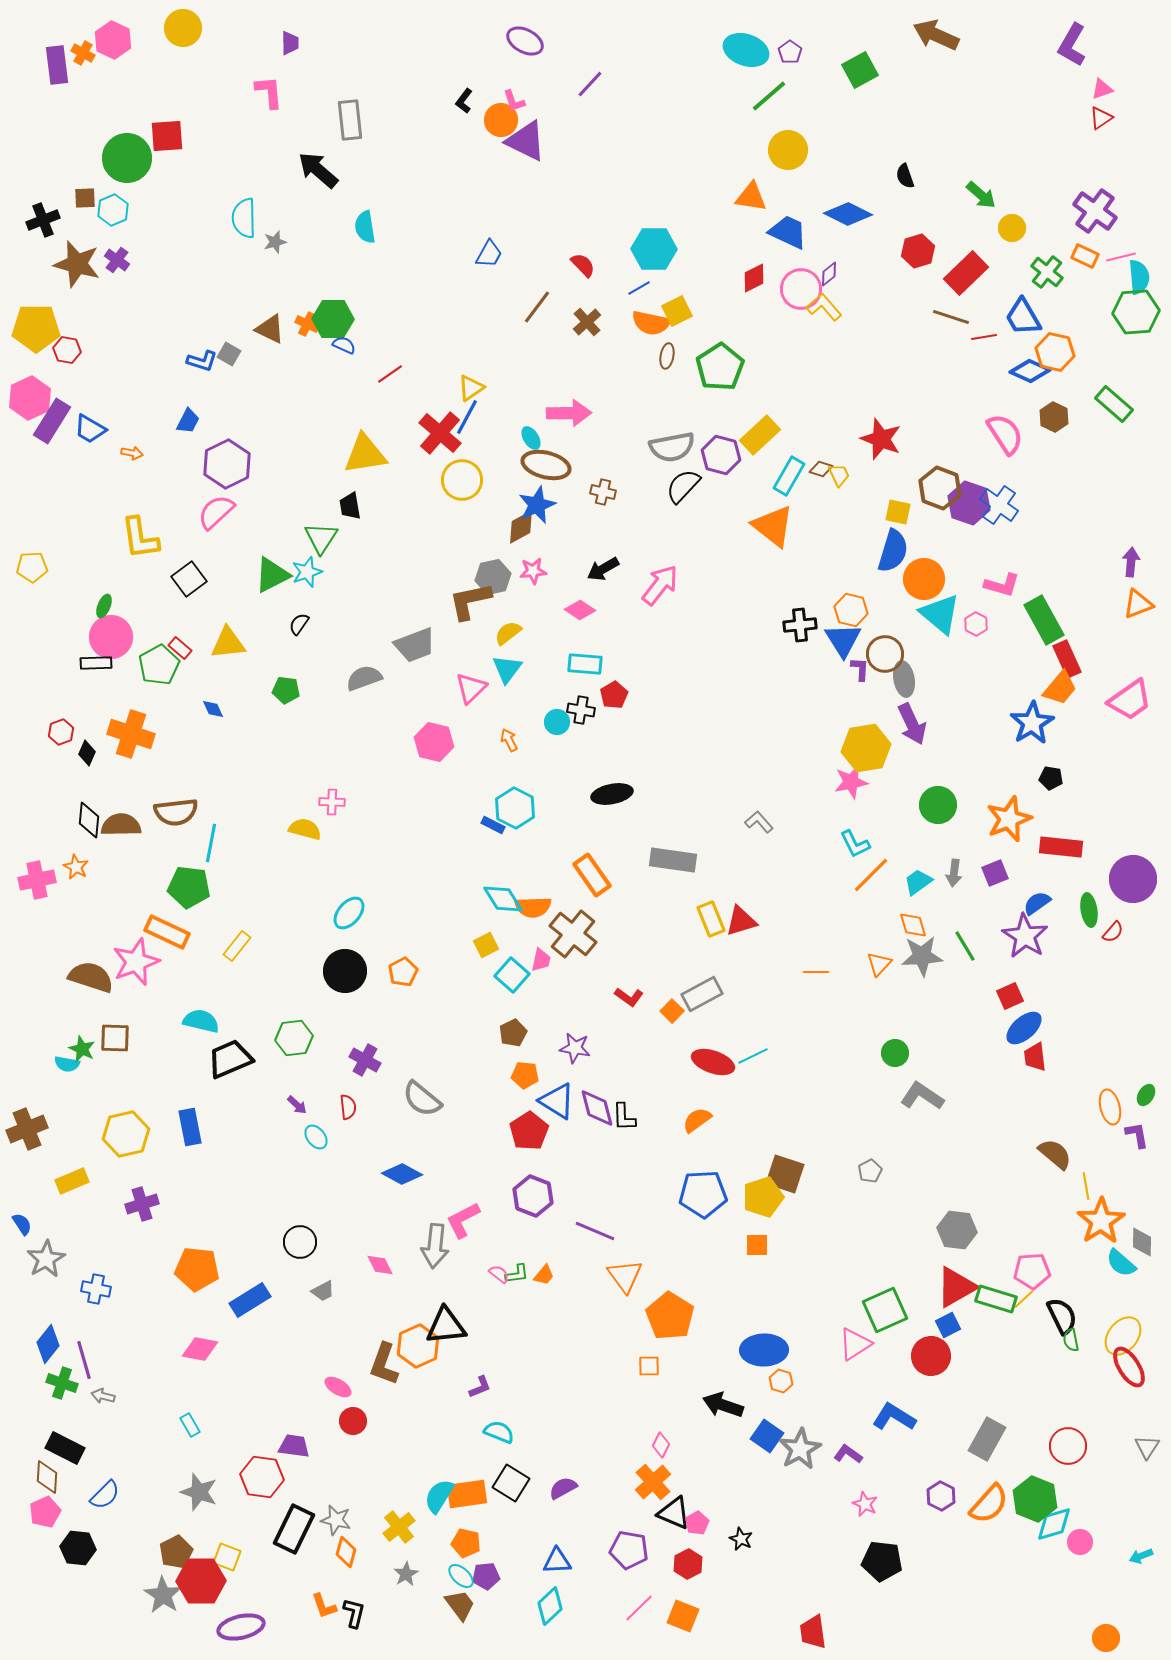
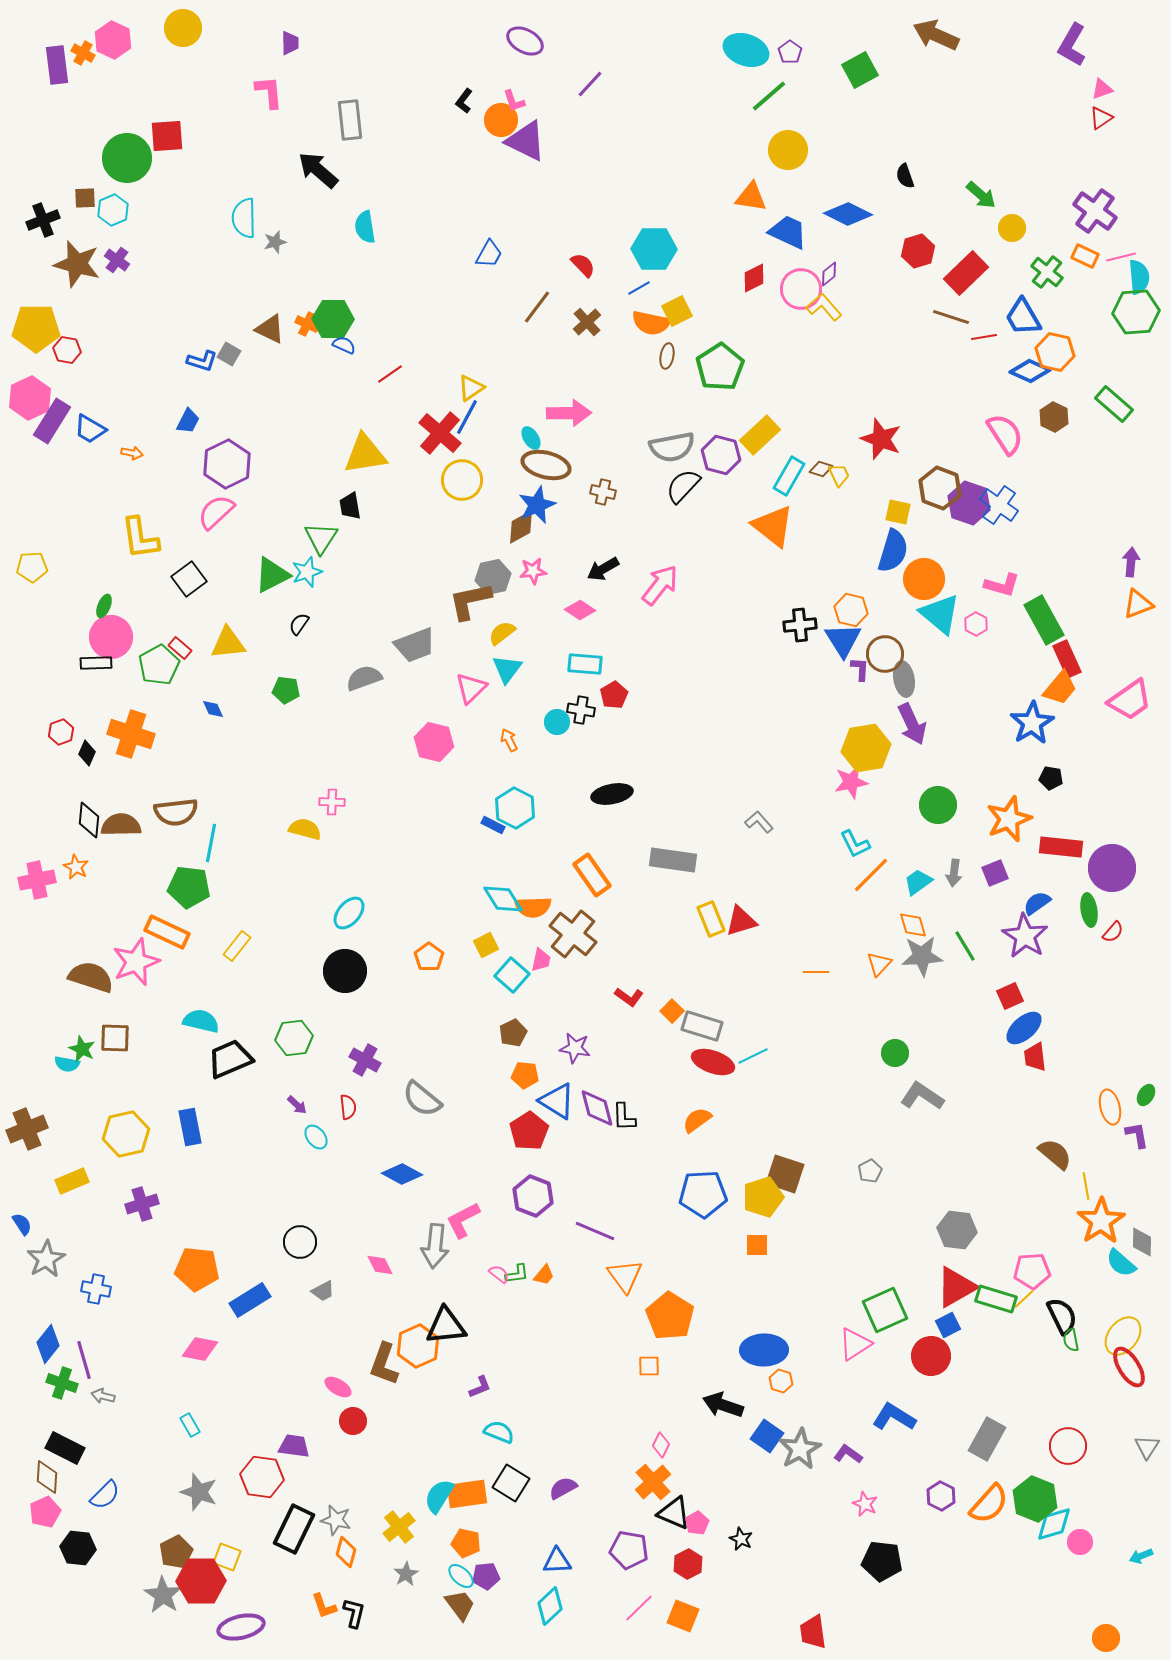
yellow semicircle at (508, 633): moved 6 px left
purple circle at (1133, 879): moved 21 px left, 11 px up
orange pentagon at (403, 972): moved 26 px right, 15 px up; rotated 8 degrees counterclockwise
gray rectangle at (702, 994): moved 32 px down; rotated 45 degrees clockwise
